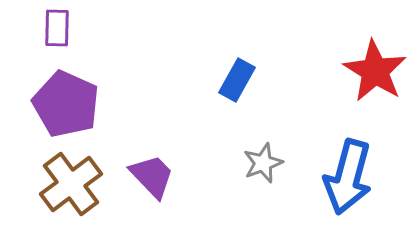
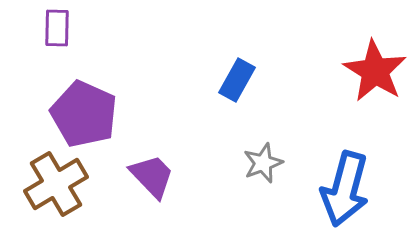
purple pentagon: moved 18 px right, 10 px down
blue arrow: moved 3 px left, 12 px down
brown cross: moved 15 px left; rotated 6 degrees clockwise
